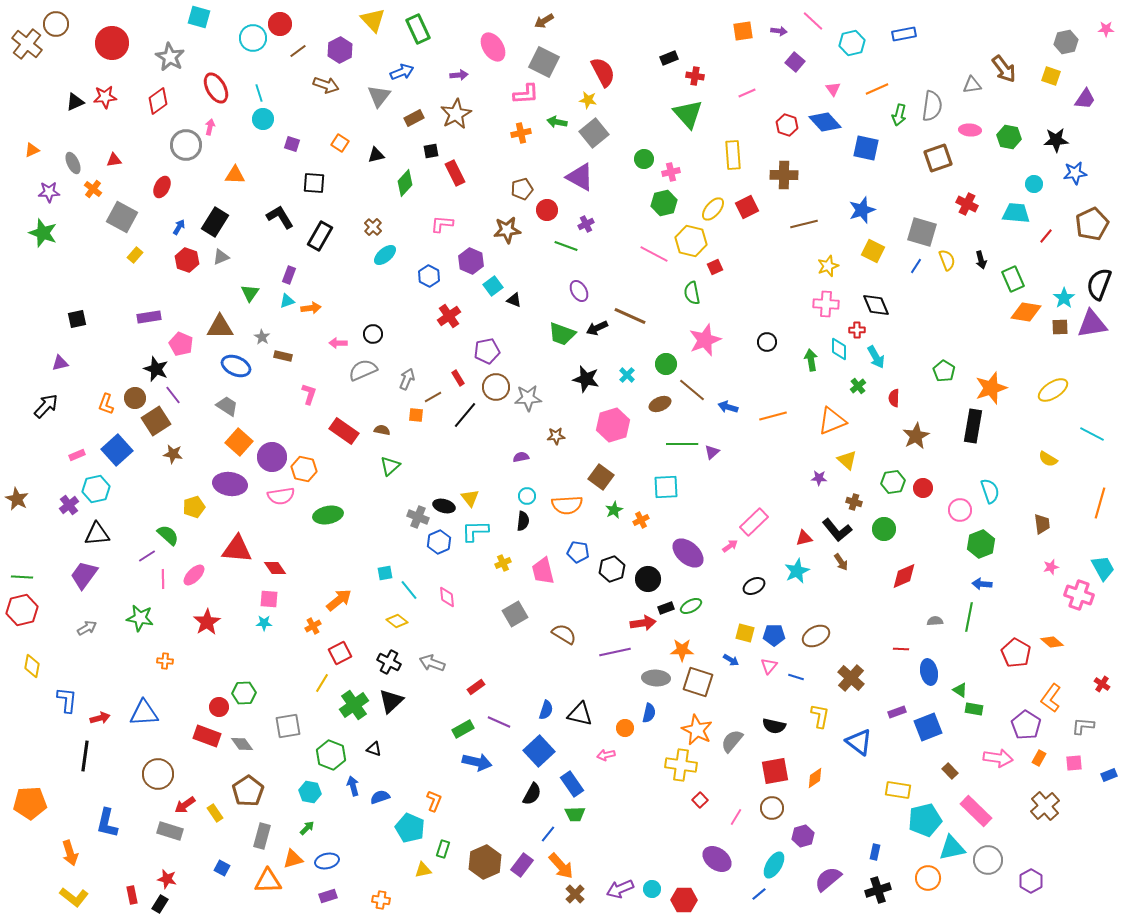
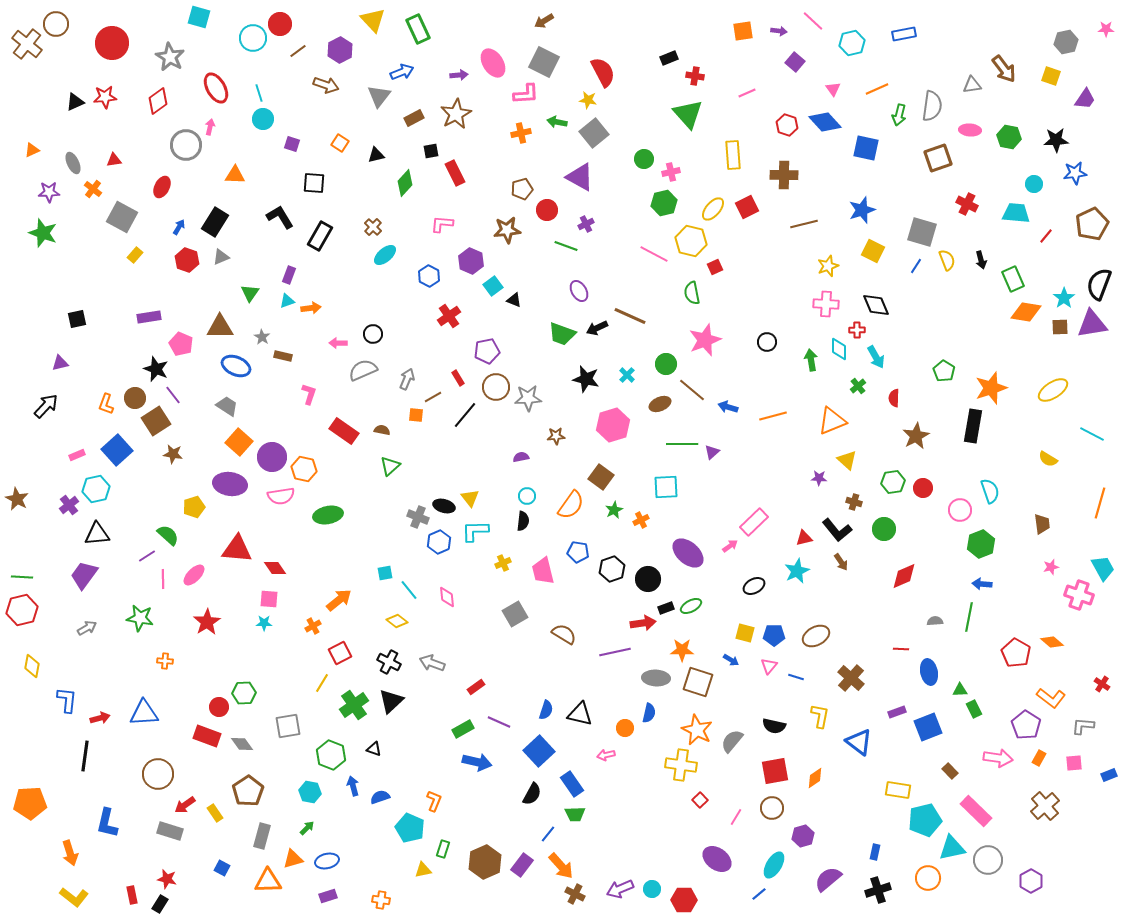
pink ellipse at (493, 47): moved 16 px down
orange semicircle at (567, 505): moved 4 px right; rotated 52 degrees counterclockwise
green triangle at (960, 690): rotated 35 degrees counterclockwise
orange L-shape at (1051, 698): rotated 88 degrees counterclockwise
green rectangle at (974, 709): rotated 54 degrees clockwise
brown cross at (575, 894): rotated 18 degrees counterclockwise
